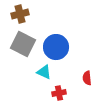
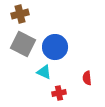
blue circle: moved 1 px left
